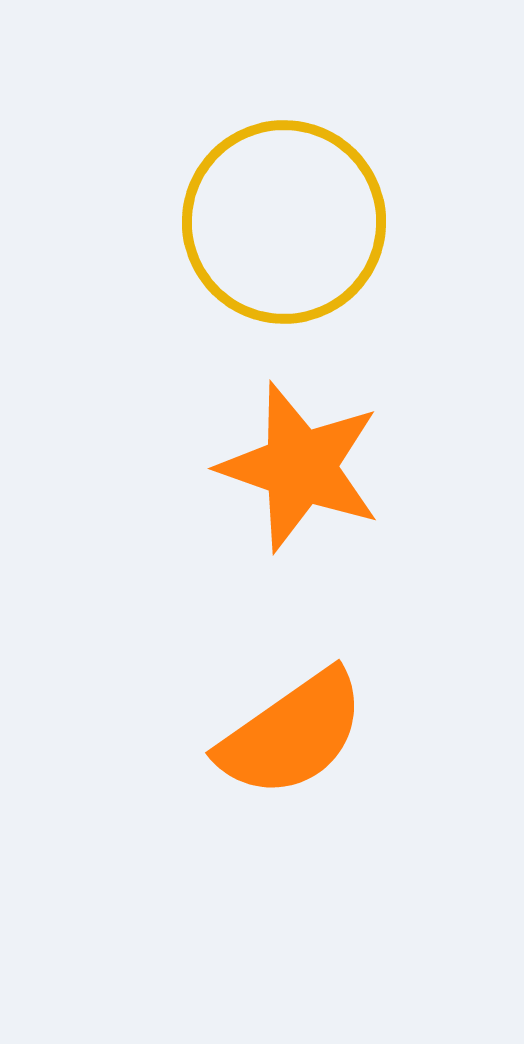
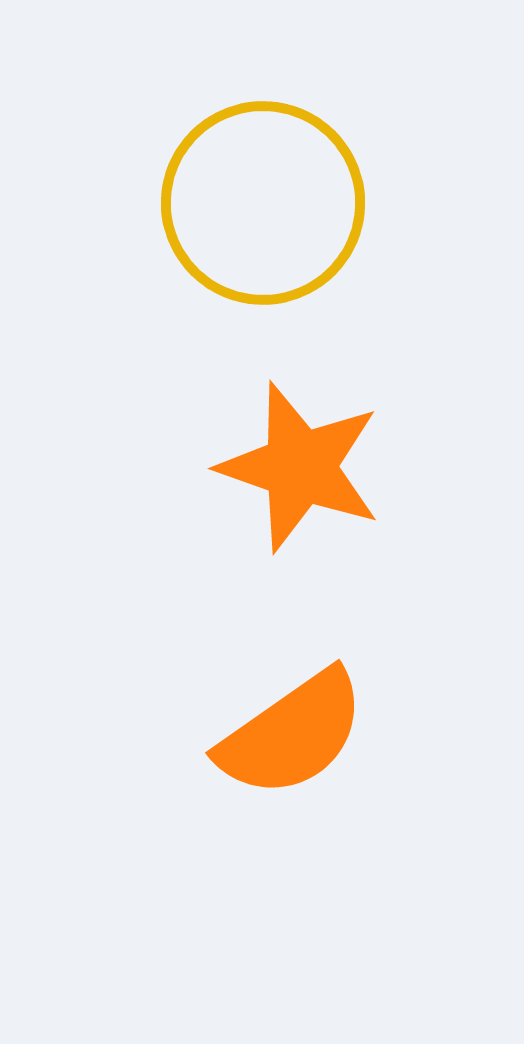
yellow circle: moved 21 px left, 19 px up
